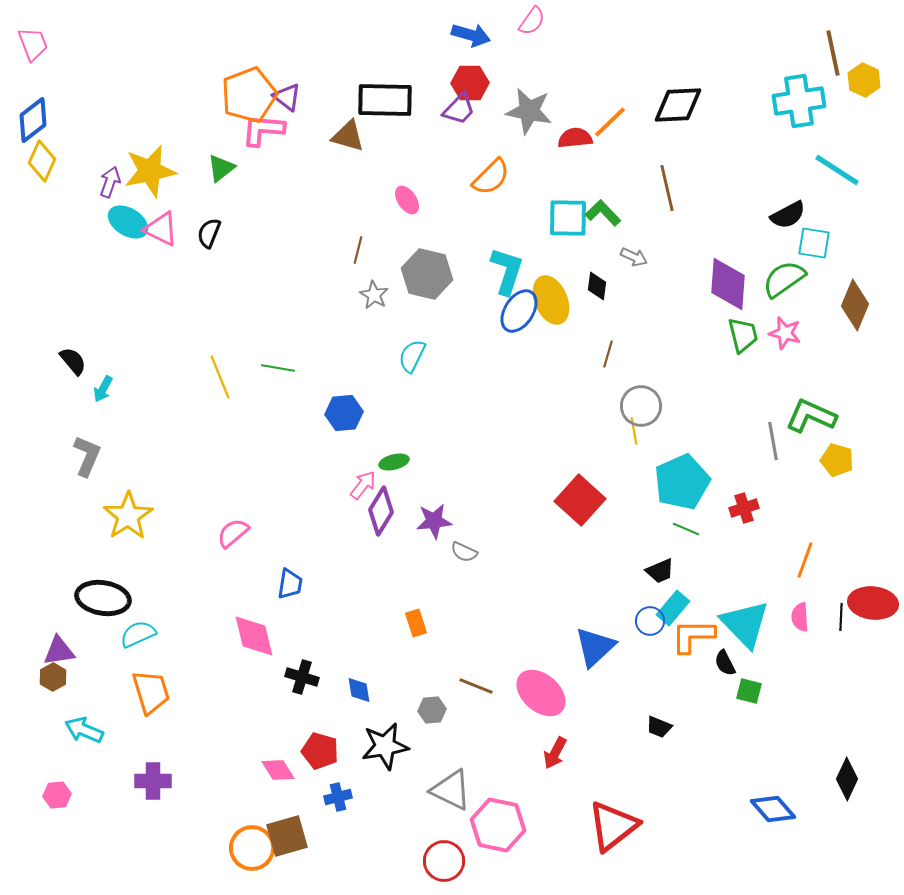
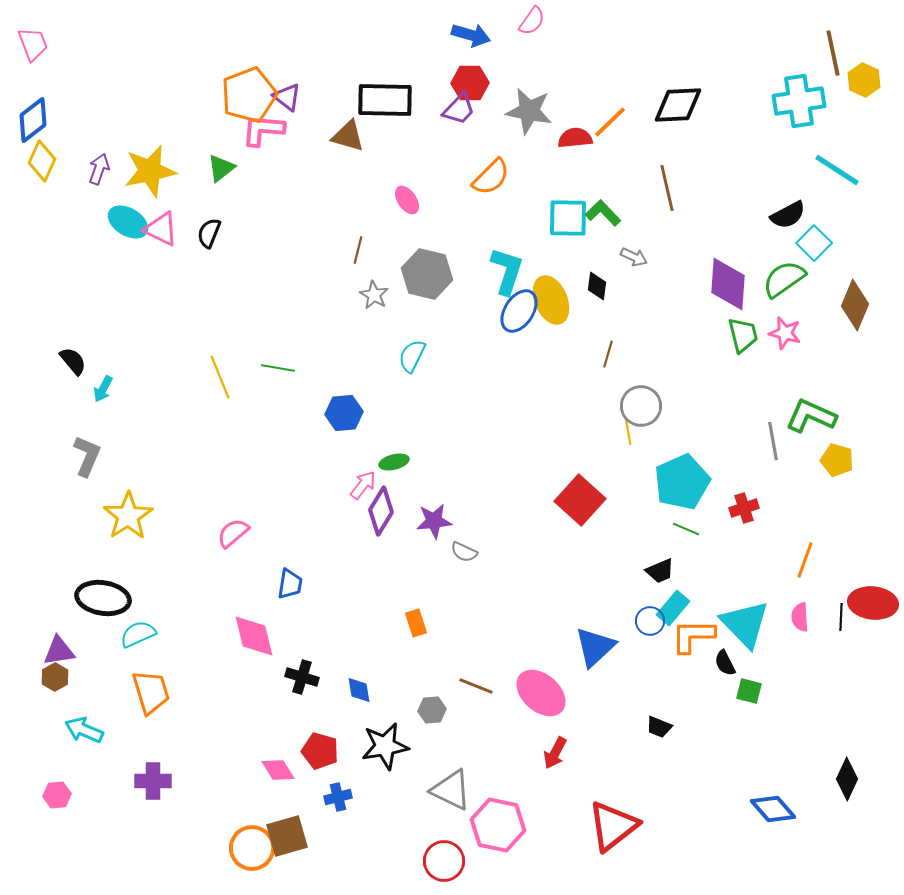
purple arrow at (110, 182): moved 11 px left, 13 px up
cyan square at (814, 243): rotated 36 degrees clockwise
yellow line at (634, 431): moved 6 px left
brown hexagon at (53, 677): moved 2 px right
